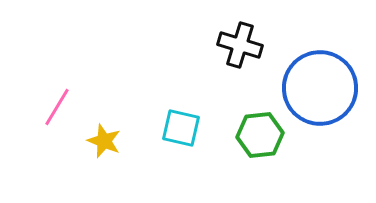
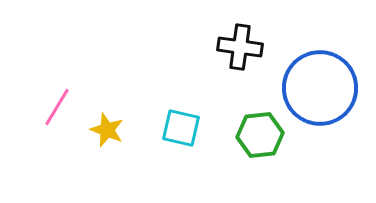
black cross: moved 2 px down; rotated 9 degrees counterclockwise
yellow star: moved 3 px right, 11 px up
